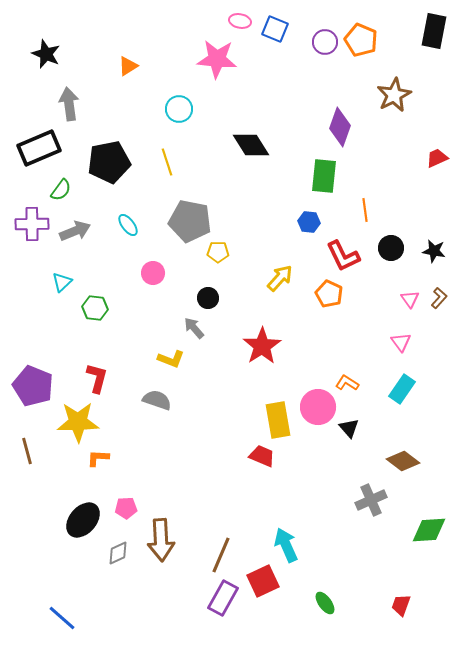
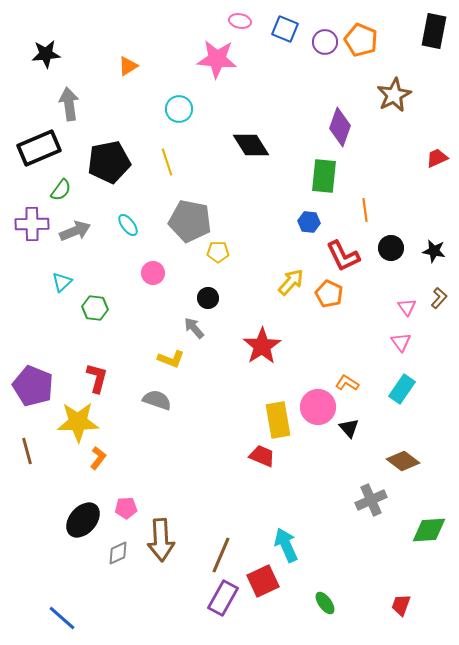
blue square at (275, 29): moved 10 px right
black star at (46, 54): rotated 28 degrees counterclockwise
yellow arrow at (280, 278): moved 11 px right, 4 px down
pink triangle at (410, 299): moved 3 px left, 8 px down
orange L-shape at (98, 458): rotated 125 degrees clockwise
